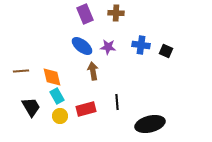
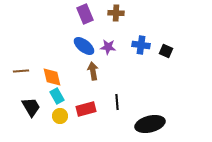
blue ellipse: moved 2 px right
